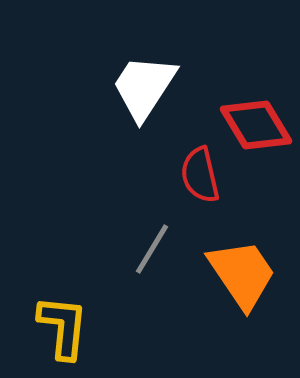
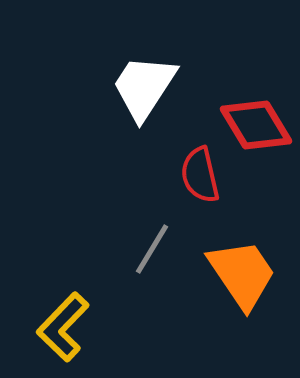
yellow L-shape: rotated 142 degrees counterclockwise
